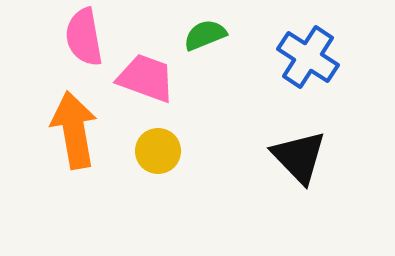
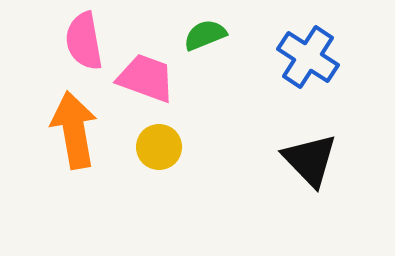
pink semicircle: moved 4 px down
yellow circle: moved 1 px right, 4 px up
black triangle: moved 11 px right, 3 px down
